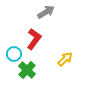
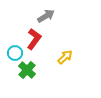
gray arrow: moved 4 px down
cyan circle: moved 1 px right, 1 px up
yellow arrow: moved 2 px up
